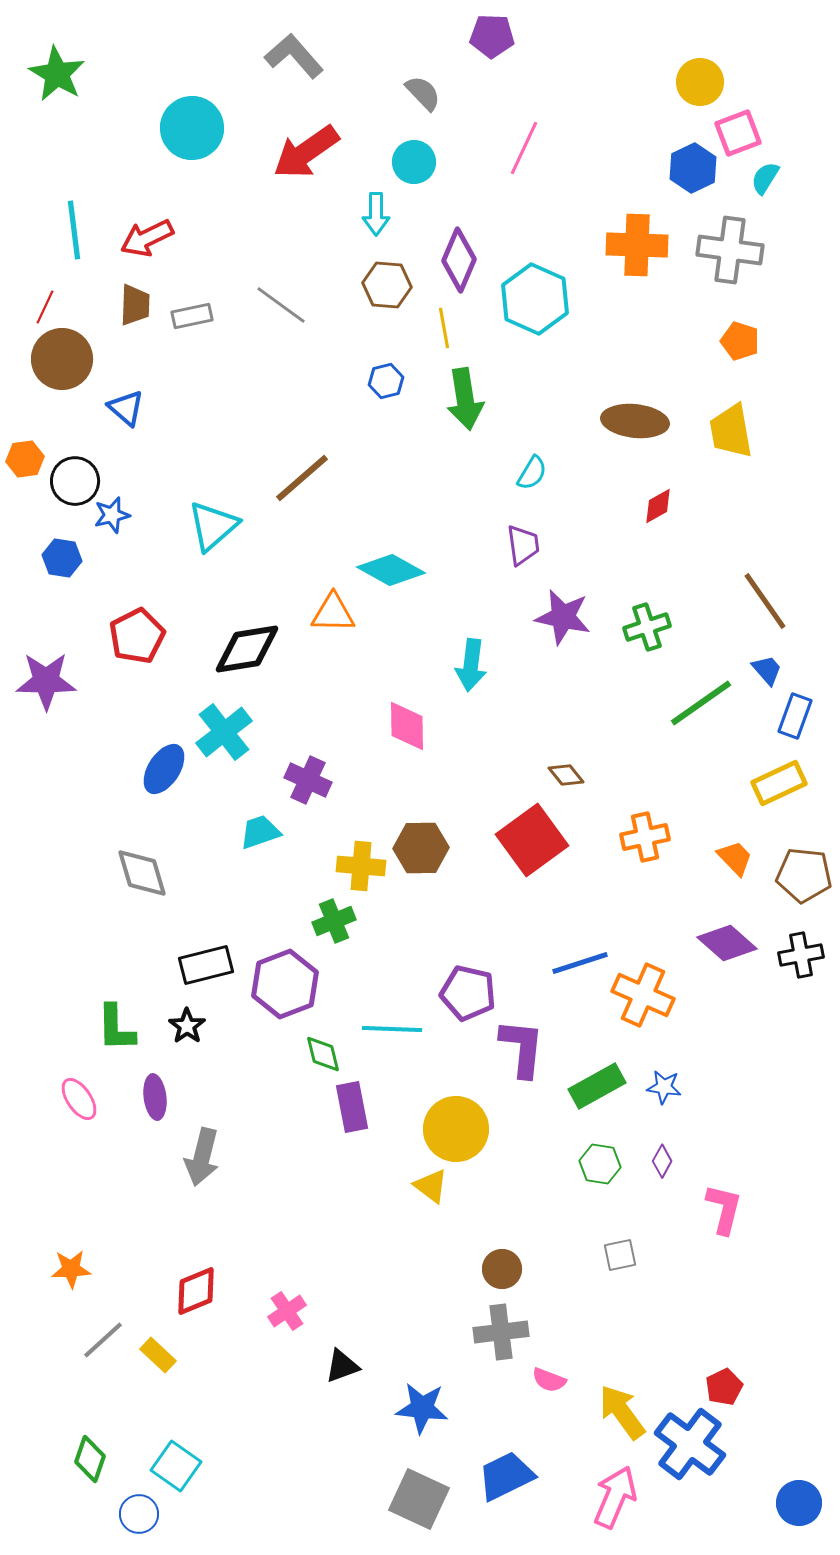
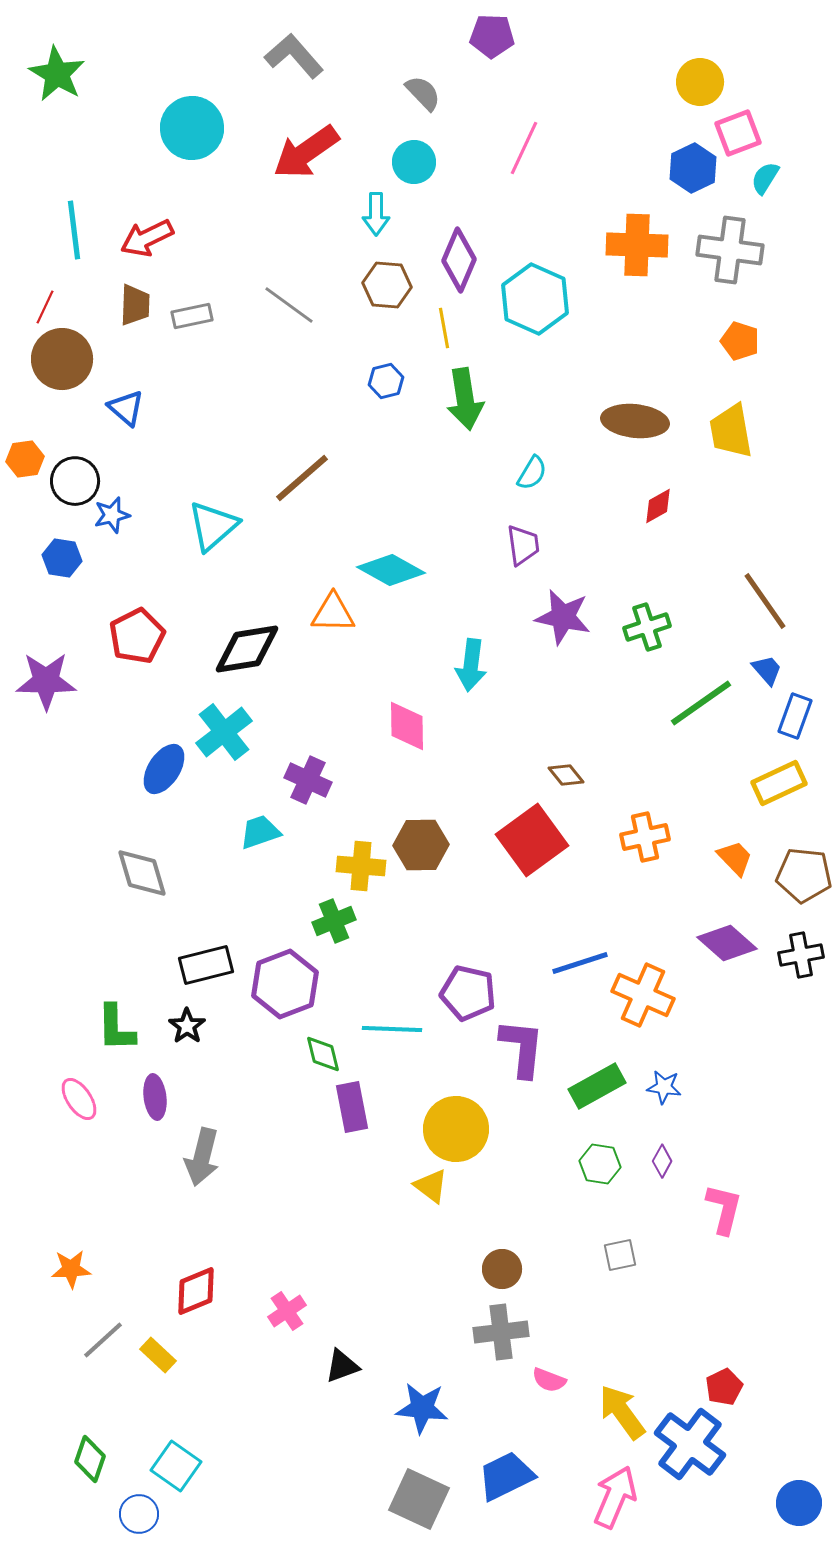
gray line at (281, 305): moved 8 px right
brown hexagon at (421, 848): moved 3 px up
